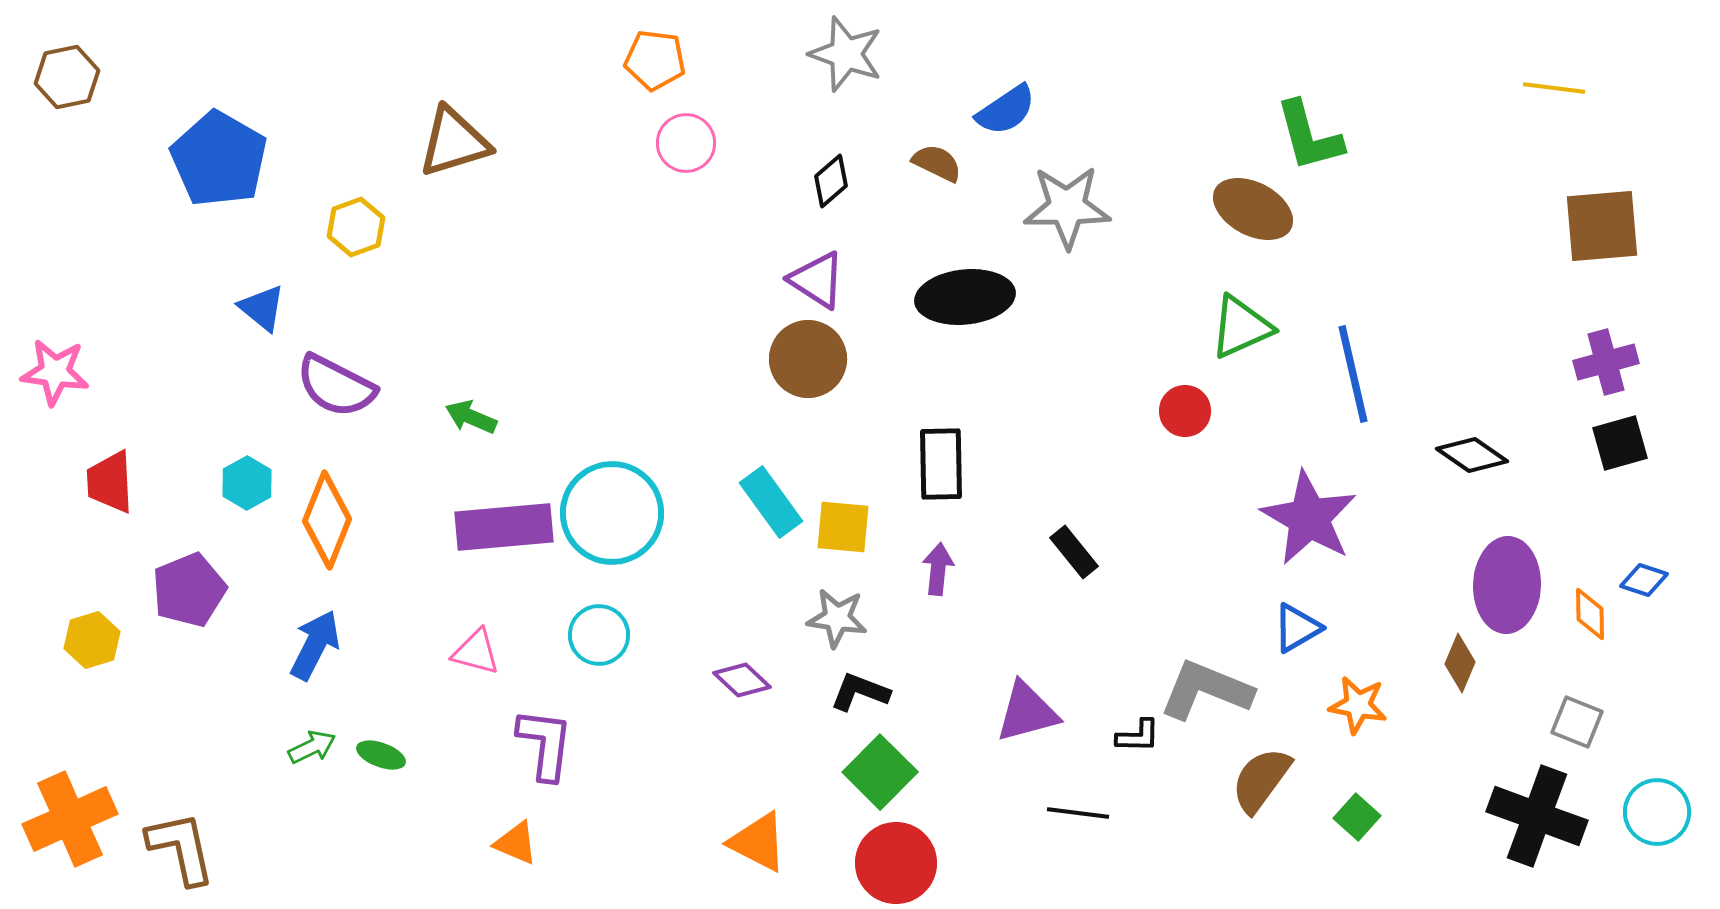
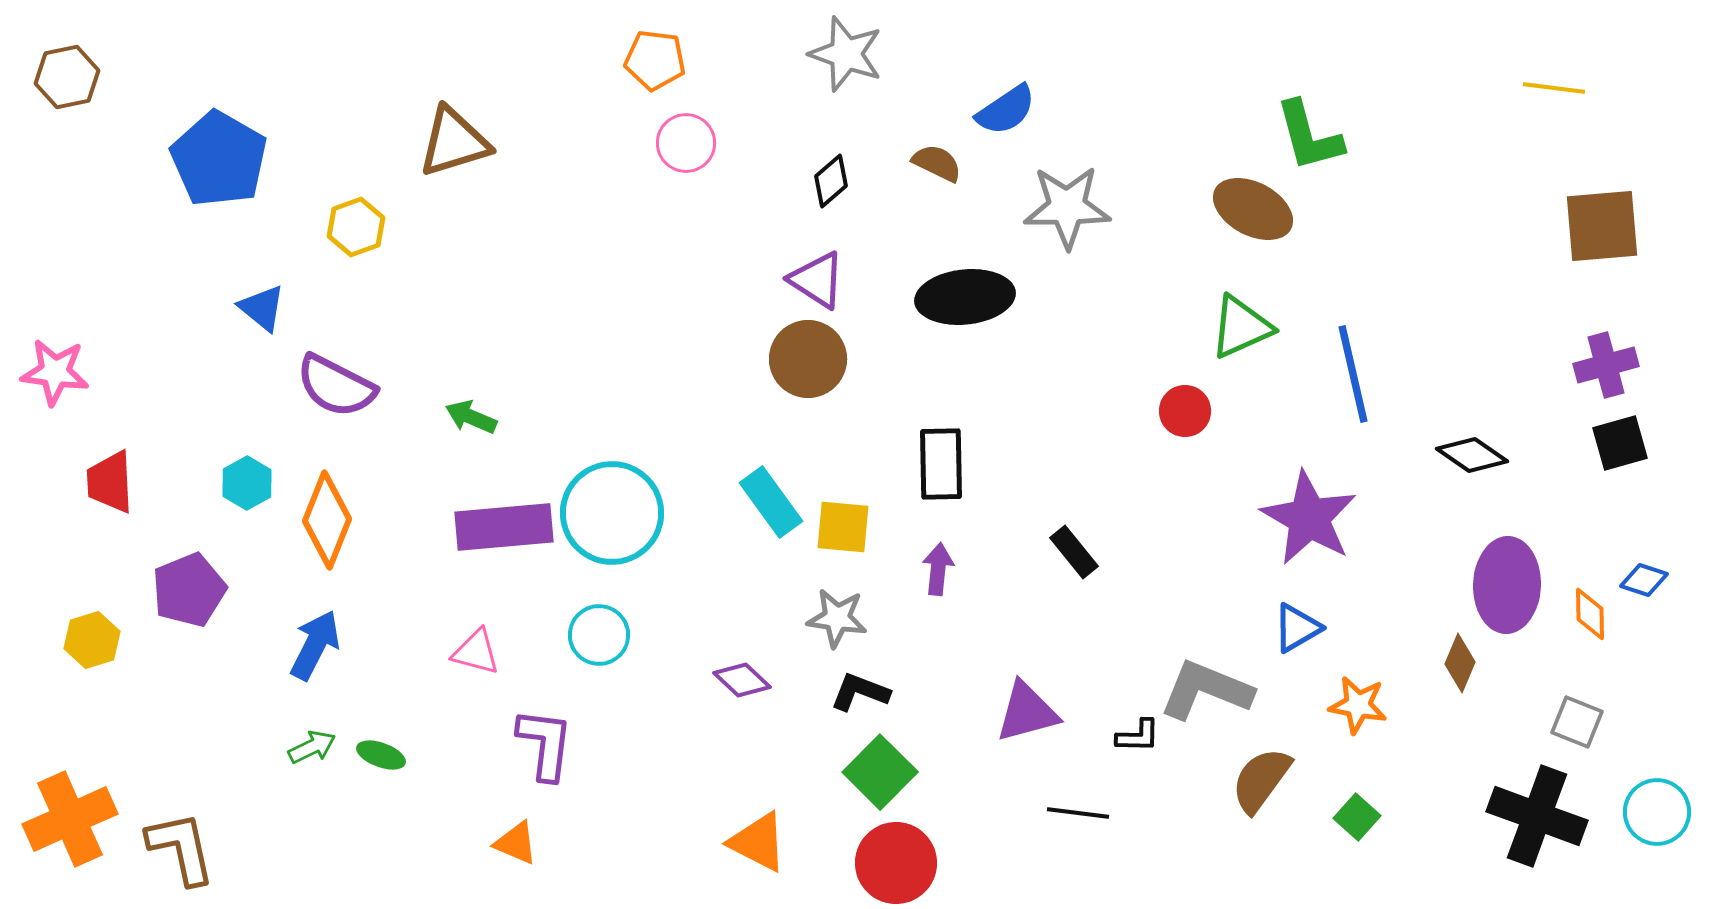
purple cross at (1606, 362): moved 3 px down
